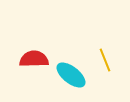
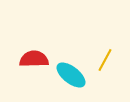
yellow line: rotated 50 degrees clockwise
